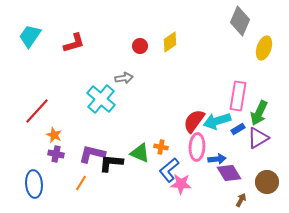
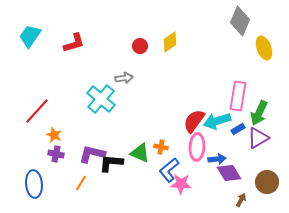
yellow ellipse: rotated 40 degrees counterclockwise
